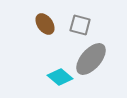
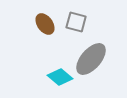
gray square: moved 4 px left, 3 px up
